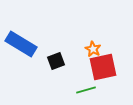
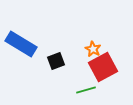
red square: rotated 16 degrees counterclockwise
